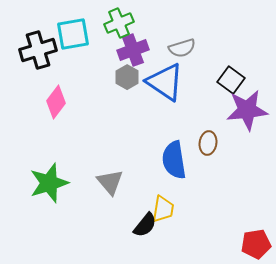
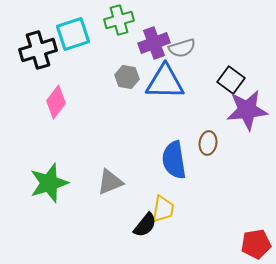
green cross: moved 3 px up; rotated 8 degrees clockwise
cyan square: rotated 8 degrees counterclockwise
purple cross: moved 21 px right, 7 px up
gray hexagon: rotated 20 degrees counterclockwise
blue triangle: rotated 33 degrees counterclockwise
gray triangle: rotated 48 degrees clockwise
